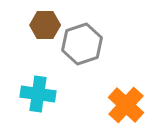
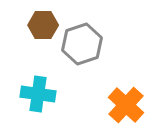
brown hexagon: moved 2 px left
